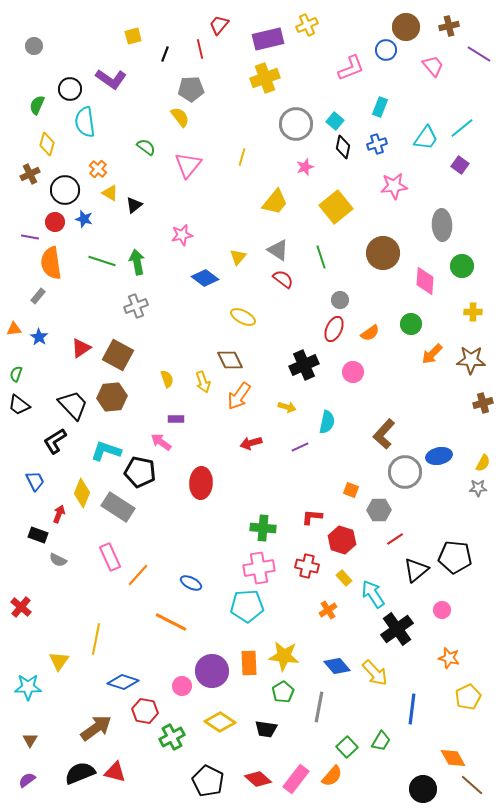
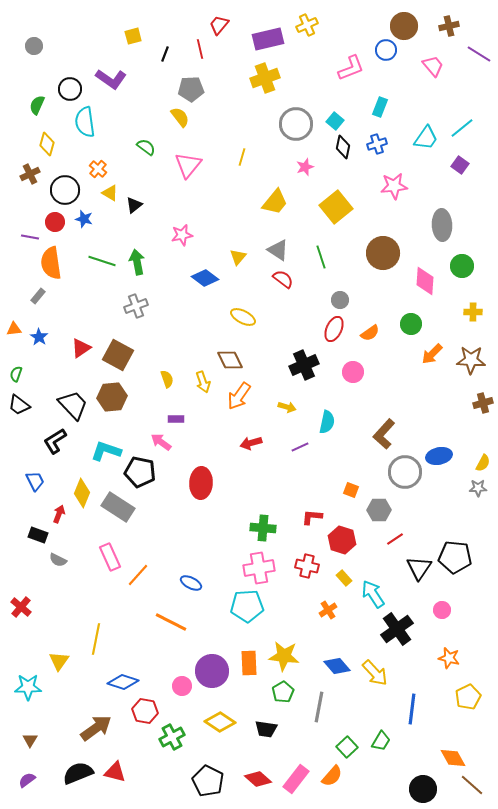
brown circle at (406, 27): moved 2 px left, 1 px up
black triangle at (416, 570): moved 3 px right, 2 px up; rotated 16 degrees counterclockwise
black semicircle at (80, 773): moved 2 px left
